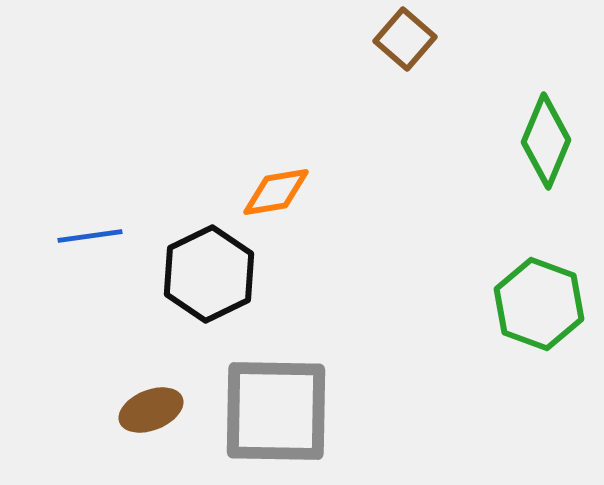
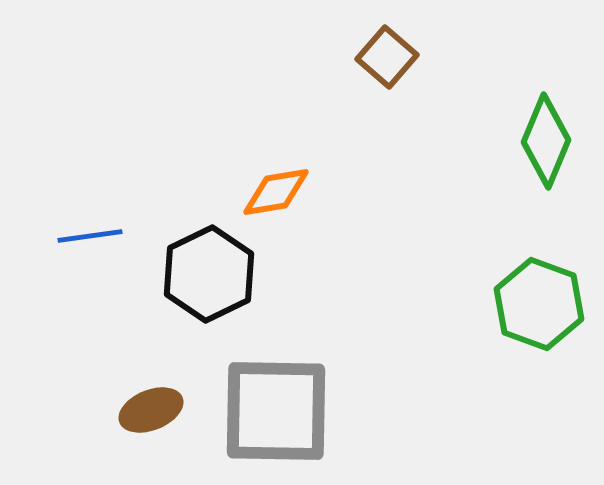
brown square: moved 18 px left, 18 px down
